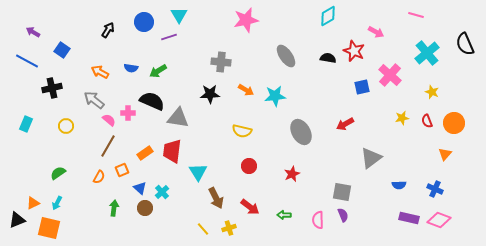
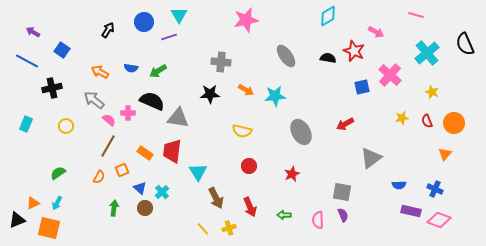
orange rectangle at (145, 153): rotated 70 degrees clockwise
red arrow at (250, 207): rotated 30 degrees clockwise
purple rectangle at (409, 218): moved 2 px right, 7 px up
